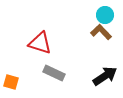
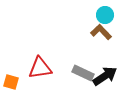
red triangle: moved 25 px down; rotated 25 degrees counterclockwise
gray rectangle: moved 29 px right
